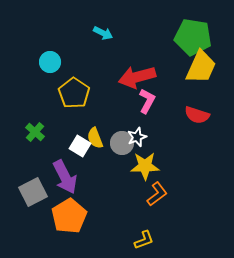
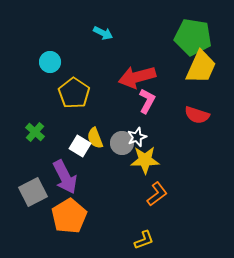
yellow star: moved 6 px up
